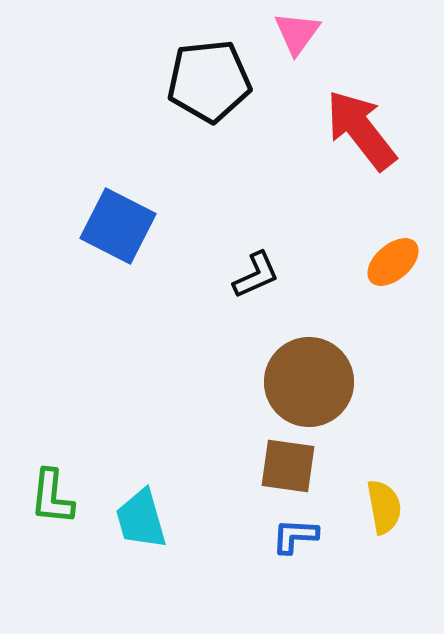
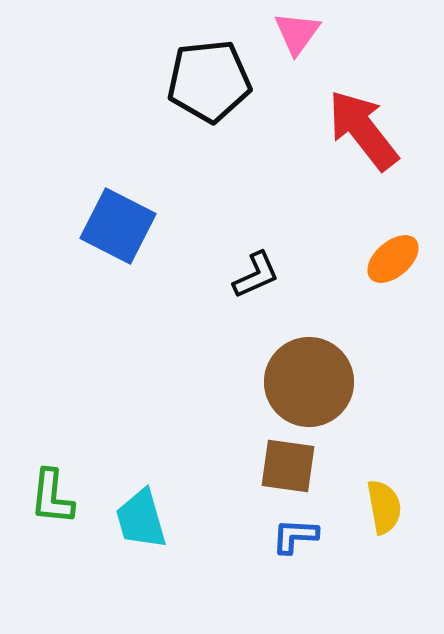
red arrow: moved 2 px right
orange ellipse: moved 3 px up
